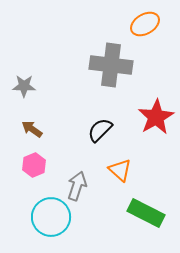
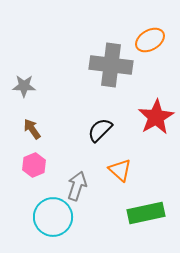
orange ellipse: moved 5 px right, 16 px down
brown arrow: rotated 20 degrees clockwise
green rectangle: rotated 39 degrees counterclockwise
cyan circle: moved 2 px right
